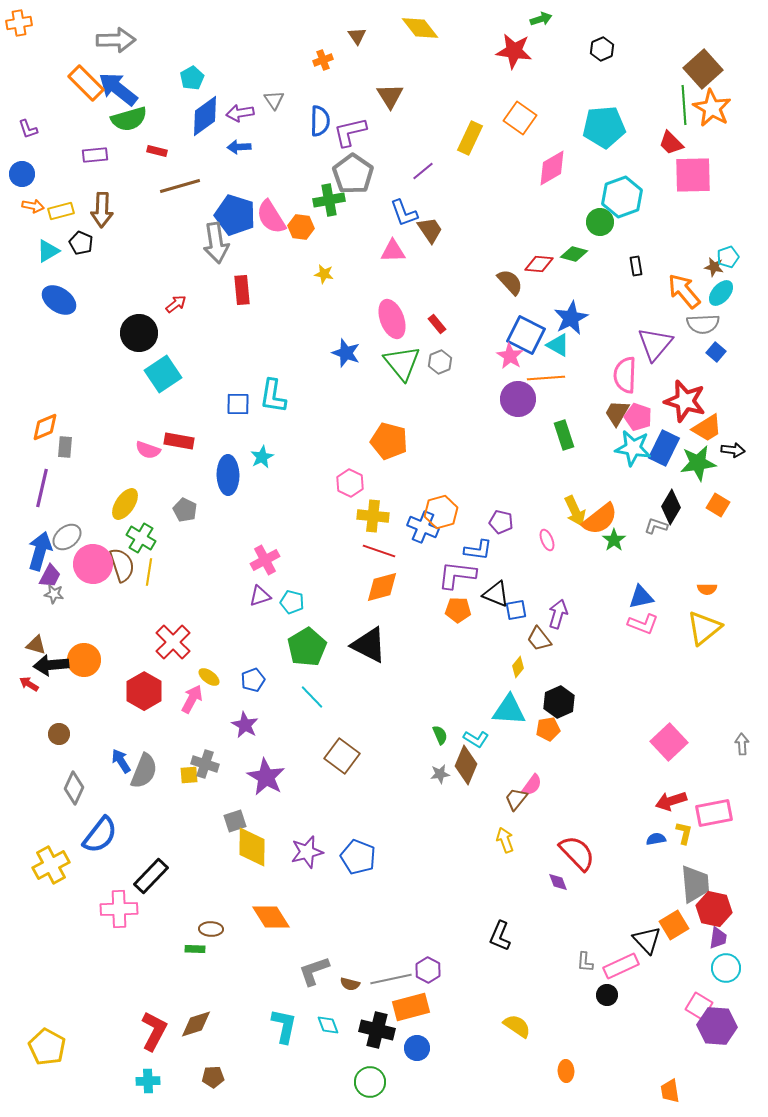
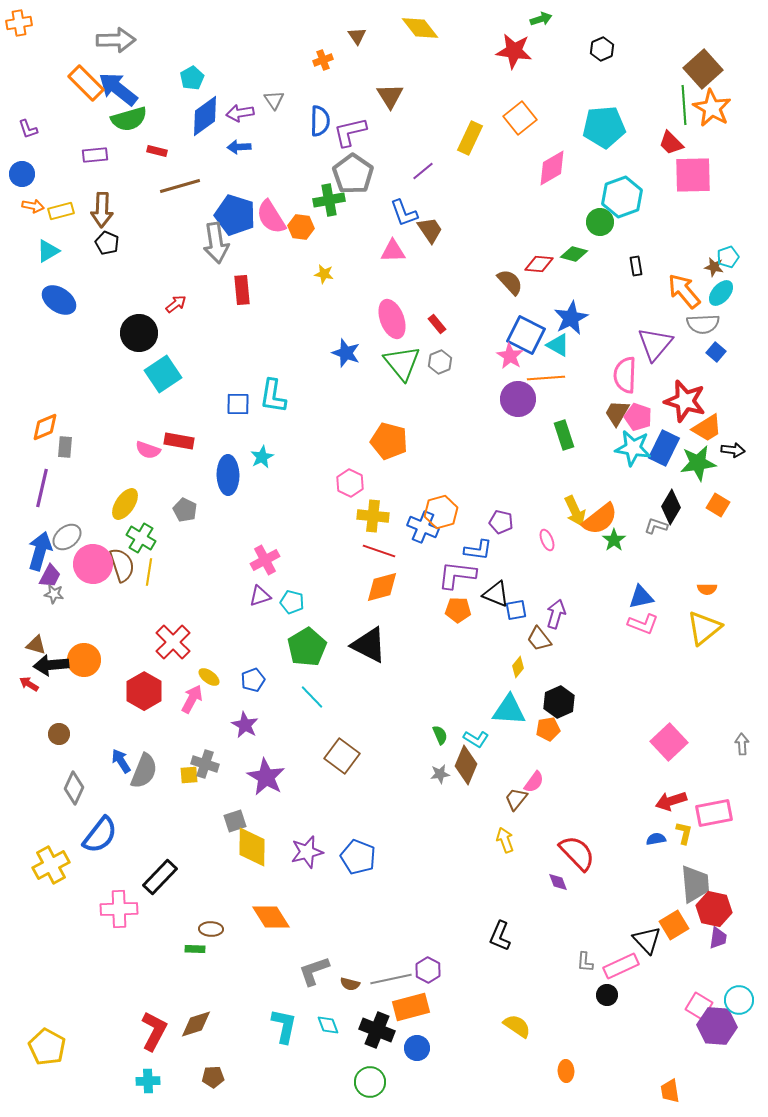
orange square at (520, 118): rotated 16 degrees clockwise
black pentagon at (81, 243): moved 26 px right
purple arrow at (558, 614): moved 2 px left
pink semicircle at (532, 785): moved 2 px right, 3 px up
black rectangle at (151, 876): moved 9 px right, 1 px down
cyan circle at (726, 968): moved 13 px right, 32 px down
black cross at (377, 1030): rotated 8 degrees clockwise
